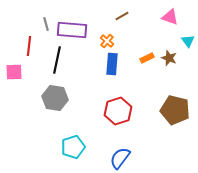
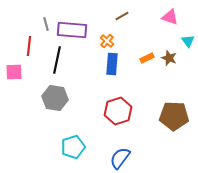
brown pentagon: moved 1 px left, 6 px down; rotated 12 degrees counterclockwise
